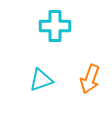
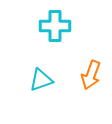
orange arrow: moved 1 px right, 4 px up
